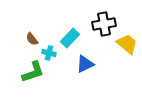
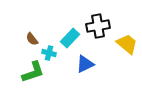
black cross: moved 6 px left, 2 px down
